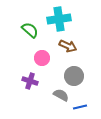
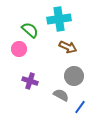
brown arrow: moved 1 px down
pink circle: moved 23 px left, 9 px up
blue line: rotated 40 degrees counterclockwise
